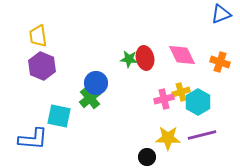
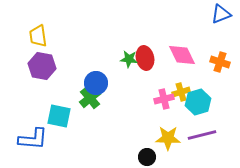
purple hexagon: rotated 12 degrees counterclockwise
cyan hexagon: rotated 15 degrees clockwise
